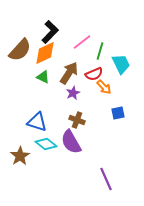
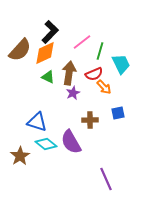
brown arrow: rotated 25 degrees counterclockwise
green triangle: moved 5 px right
brown cross: moved 13 px right; rotated 21 degrees counterclockwise
